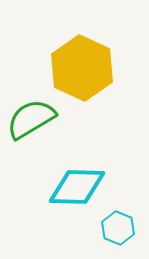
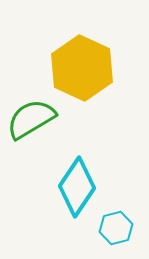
cyan diamond: rotated 58 degrees counterclockwise
cyan hexagon: moved 2 px left; rotated 24 degrees clockwise
